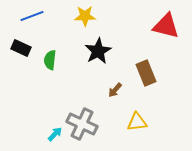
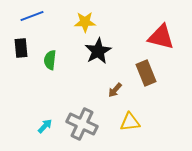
yellow star: moved 6 px down
red triangle: moved 5 px left, 11 px down
black rectangle: rotated 60 degrees clockwise
yellow triangle: moved 7 px left
cyan arrow: moved 10 px left, 8 px up
